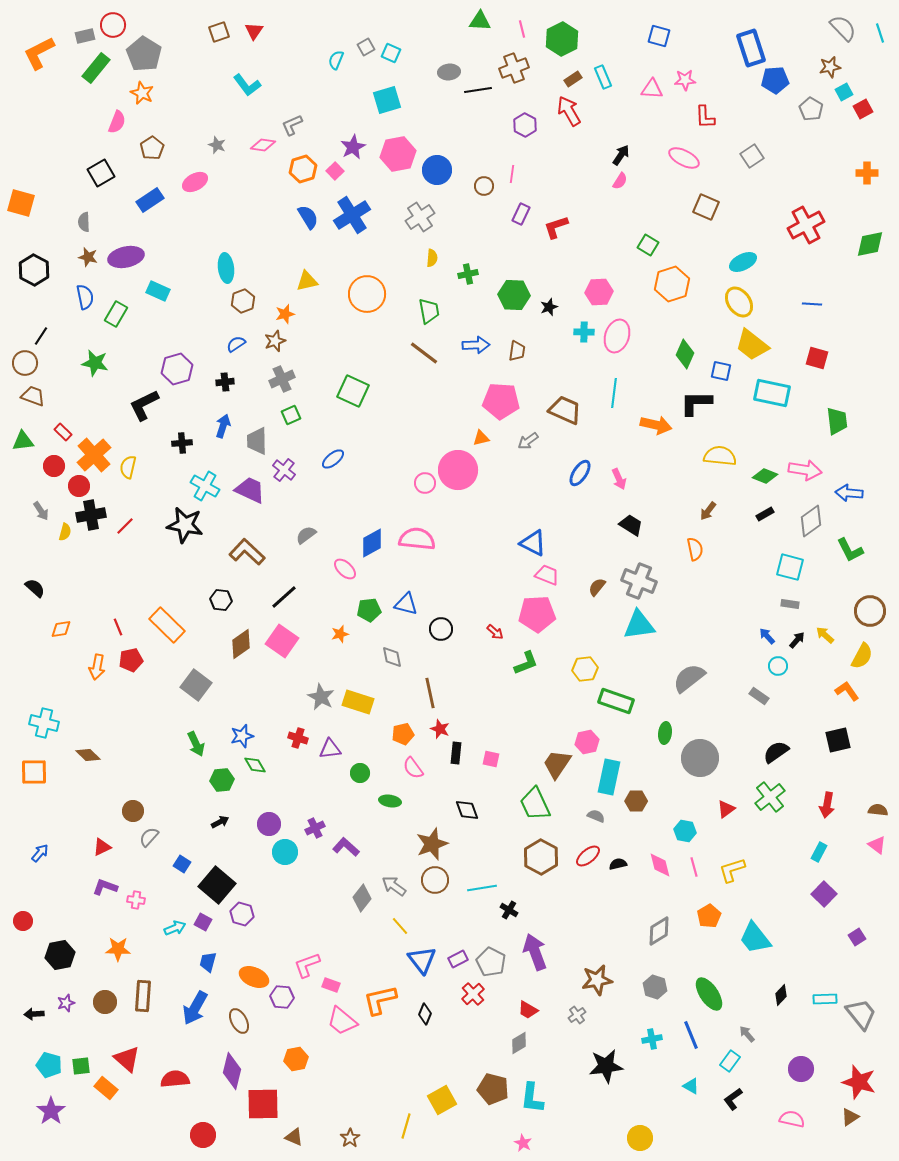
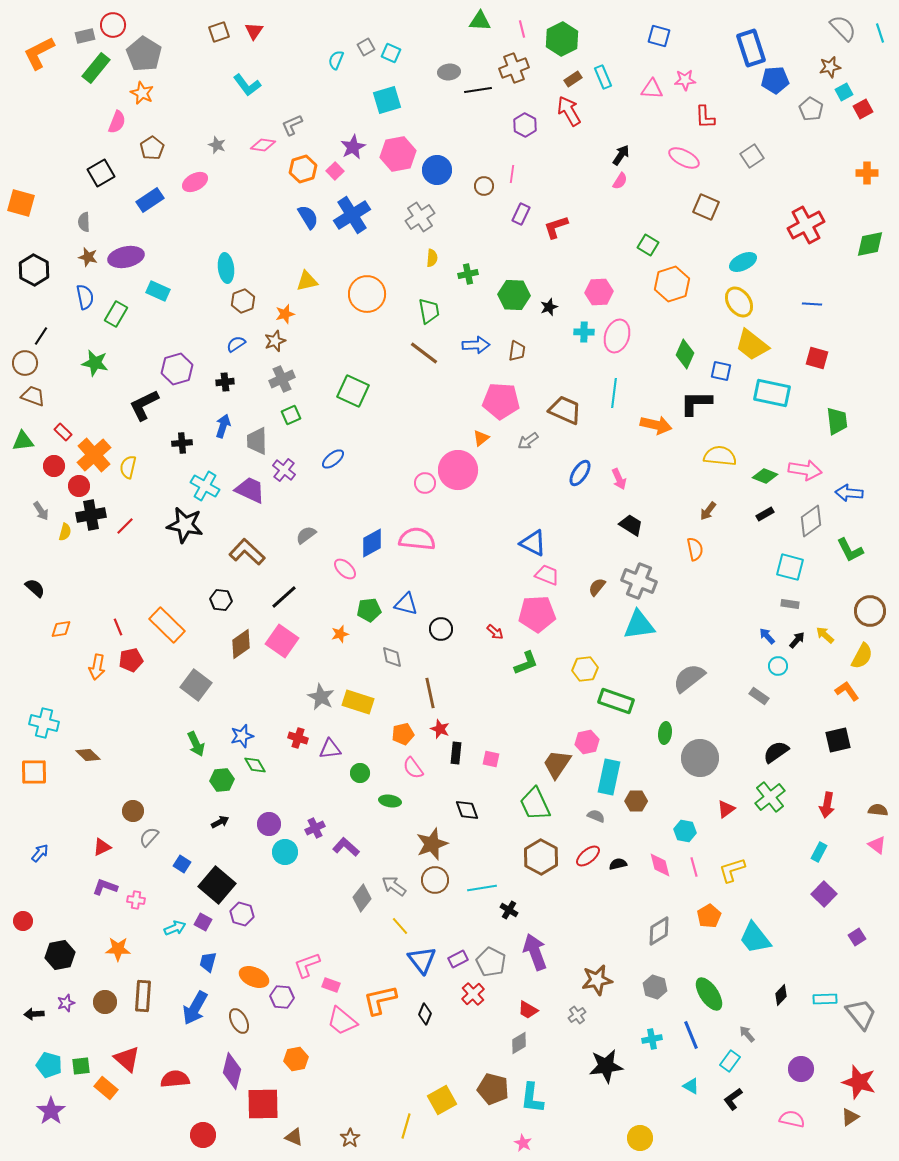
orange triangle at (481, 438): rotated 24 degrees counterclockwise
